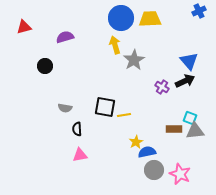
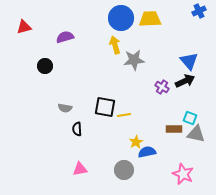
gray star: rotated 25 degrees clockwise
gray triangle: moved 1 px right, 3 px down; rotated 18 degrees clockwise
pink triangle: moved 14 px down
gray circle: moved 30 px left
pink star: moved 3 px right
